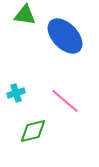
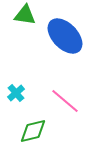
cyan cross: rotated 24 degrees counterclockwise
